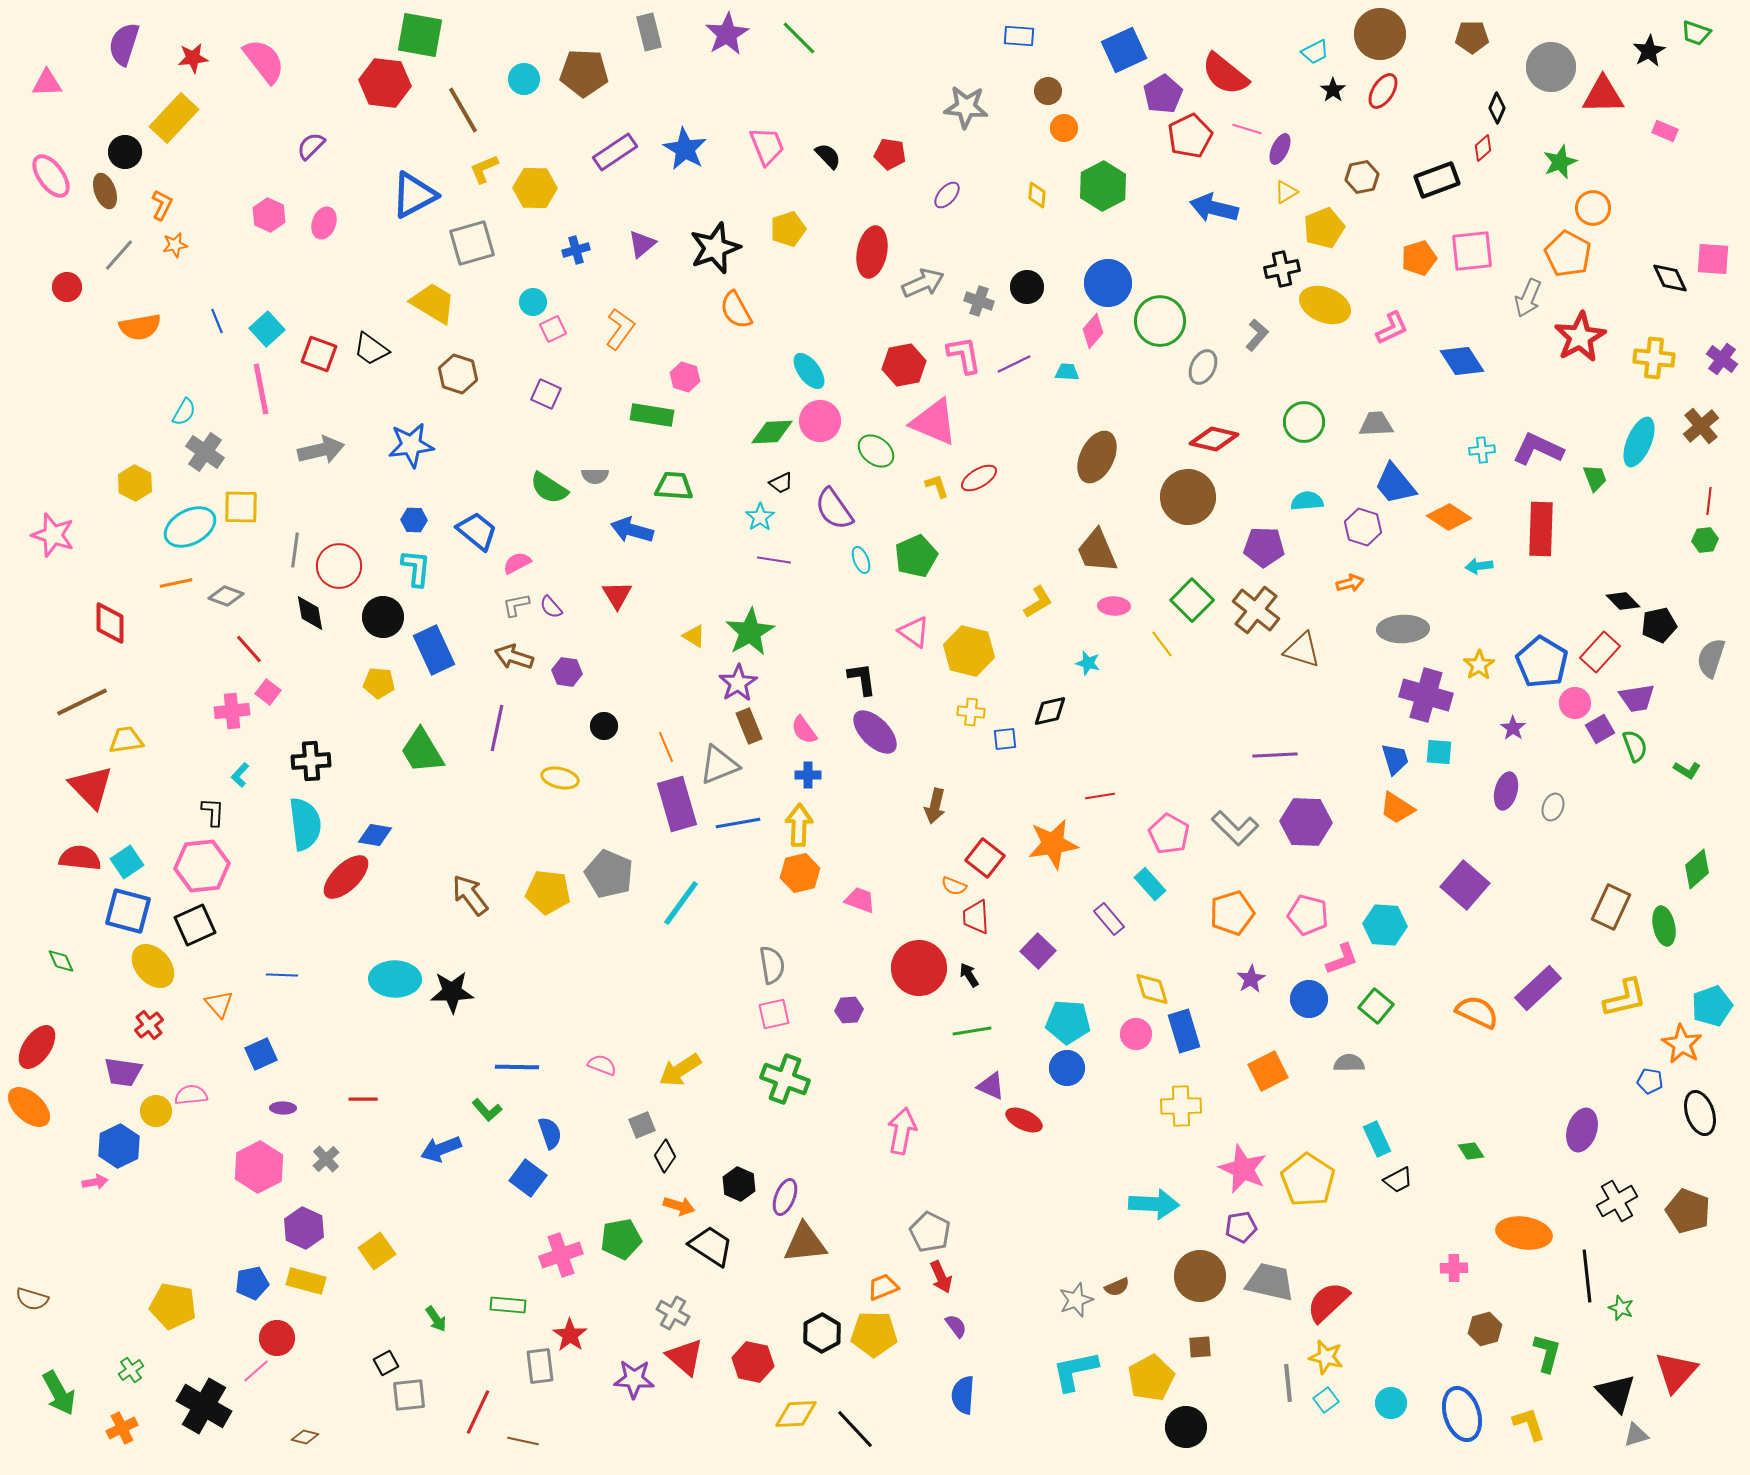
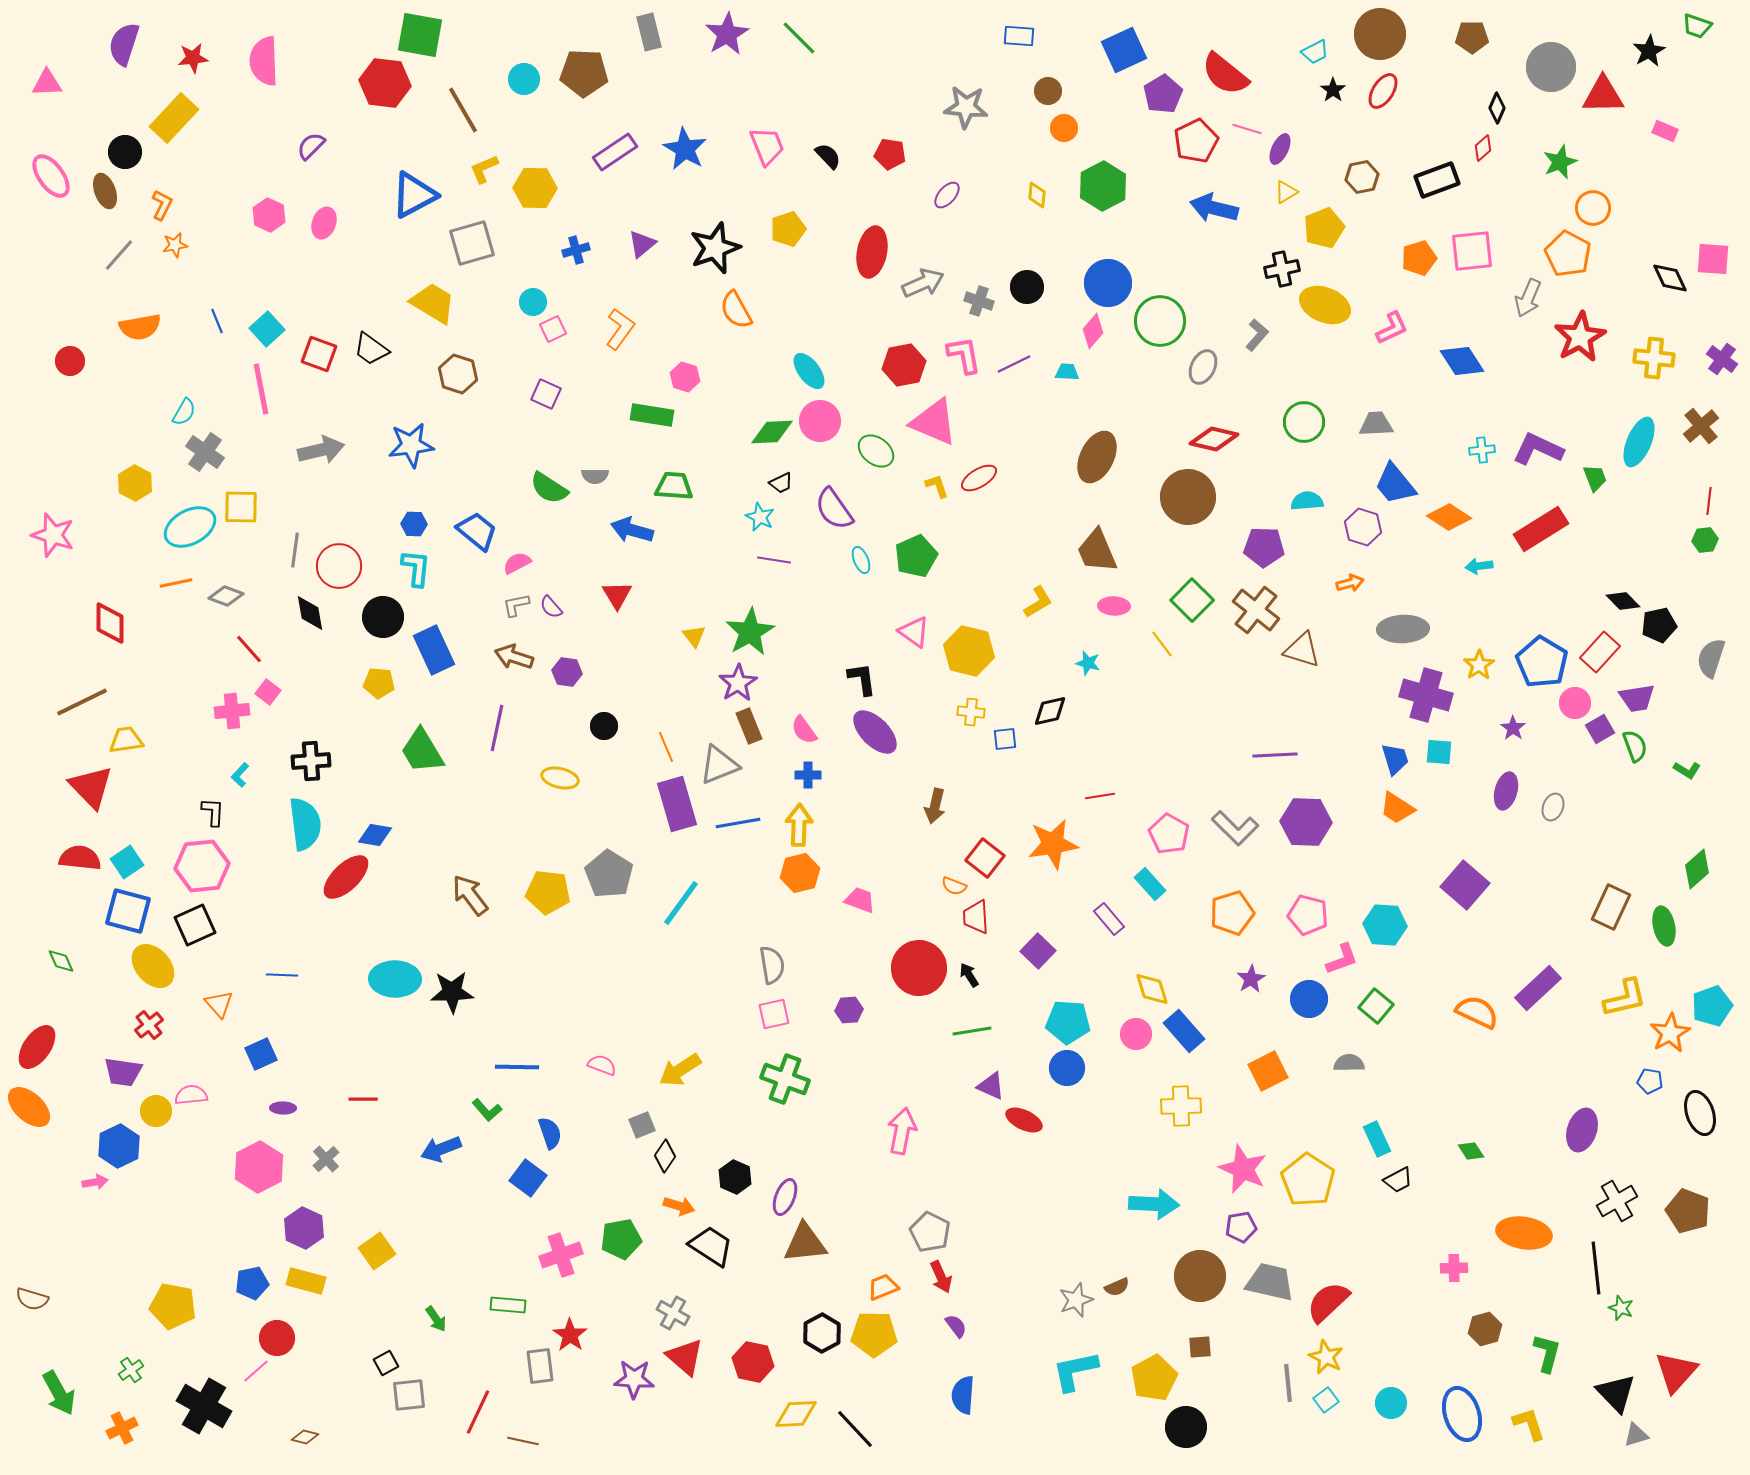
green trapezoid at (1696, 33): moved 1 px right, 7 px up
pink semicircle at (264, 61): rotated 144 degrees counterclockwise
red pentagon at (1190, 136): moved 6 px right, 5 px down
red circle at (67, 287): moved 3 px right, 74 px down
cyan star at (760, 517): rotated 12 degrees counterclockwise
blue hexagon at (414, 520): moved 4 px down
red rectangle at (1541, 529): rotated 56 degrees clockwise
yellow triangle at (694, 636): rotated 20 degrees clockwise
gray pentagon at (609, 874): rotated 9 degrees clockwise
blue rectangle at (1184, 1031): rotated 24 degrees counterclockwise
orange star at (1682, 1044): moved 12 px left, 11 px up; rotated 12 degrees clockwise
black hexagon at (739, 1184): moved 4 px left, 7 px up
black line at (1587, 1276): moved 9 px right, 8 px up
yellow star at (1326, 1357): rotated 12 degrees clockwise
yellow pentagon at (1151, 1378): moved 3 px right
